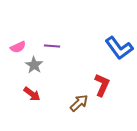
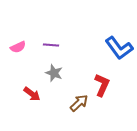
purple line: moved 1 px left, 1 px up
gray star: moved 20 px right, 8 px down; rotated 12 degrees counterclockwise
